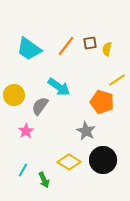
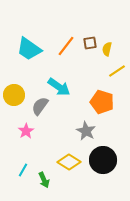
yellow line: moved 9 px up
